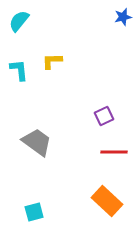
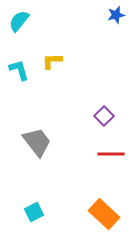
blue star: moved 7 px left, 2 px up
cyan L-shape: rotated 10 degrees counterclockwise
purple square: rotated 18 degrees counterclockwise
gray trapezoid: rotated 16 degrees clockwise
red line: moved 3 px left, 2 px down
orange rectangle: moved 3 px left, 13 px down
cyan square: rotated 12 degrees counterclockwise
